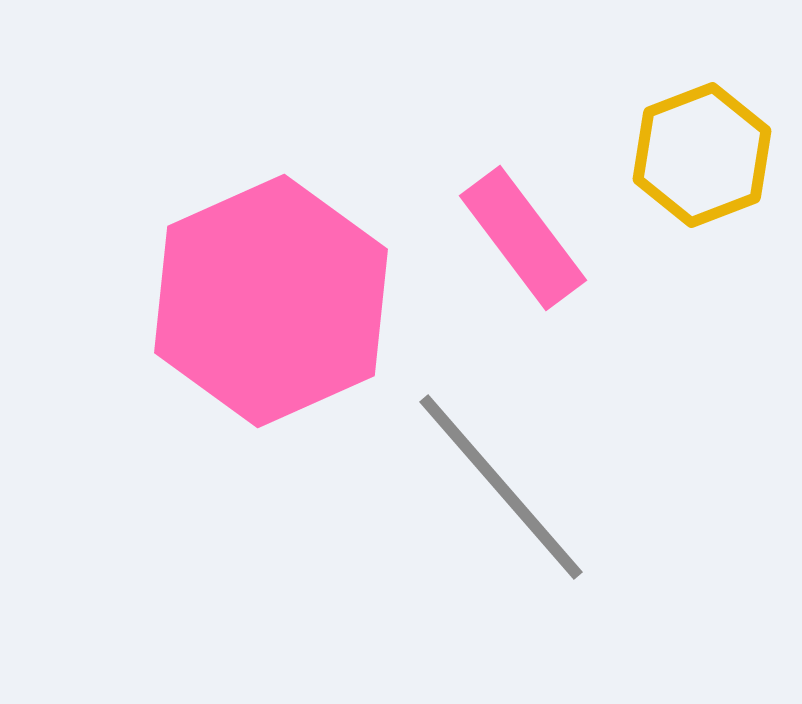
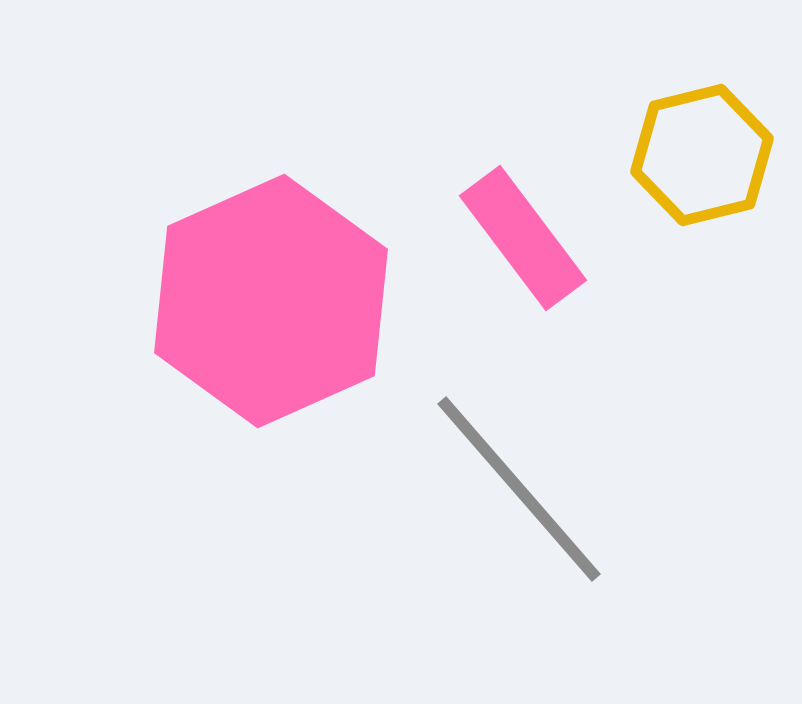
yellow hexagon: rotated 7 degrees clockwise
gray line: moved 18 px right, 2 px down
